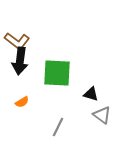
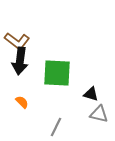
orange semicircle: rotated 104 degrees counterclockwise
gray triangle: moved 3 px left, 1 px up; rotated 24 degrees counterclockwise
gray line: moved 2 px left
